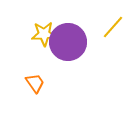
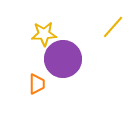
purple circle: moved 5 px left, 17 px down
orange trapezoid: moved 2 px right, 1 px down; rotated 35 degrees clockwise
